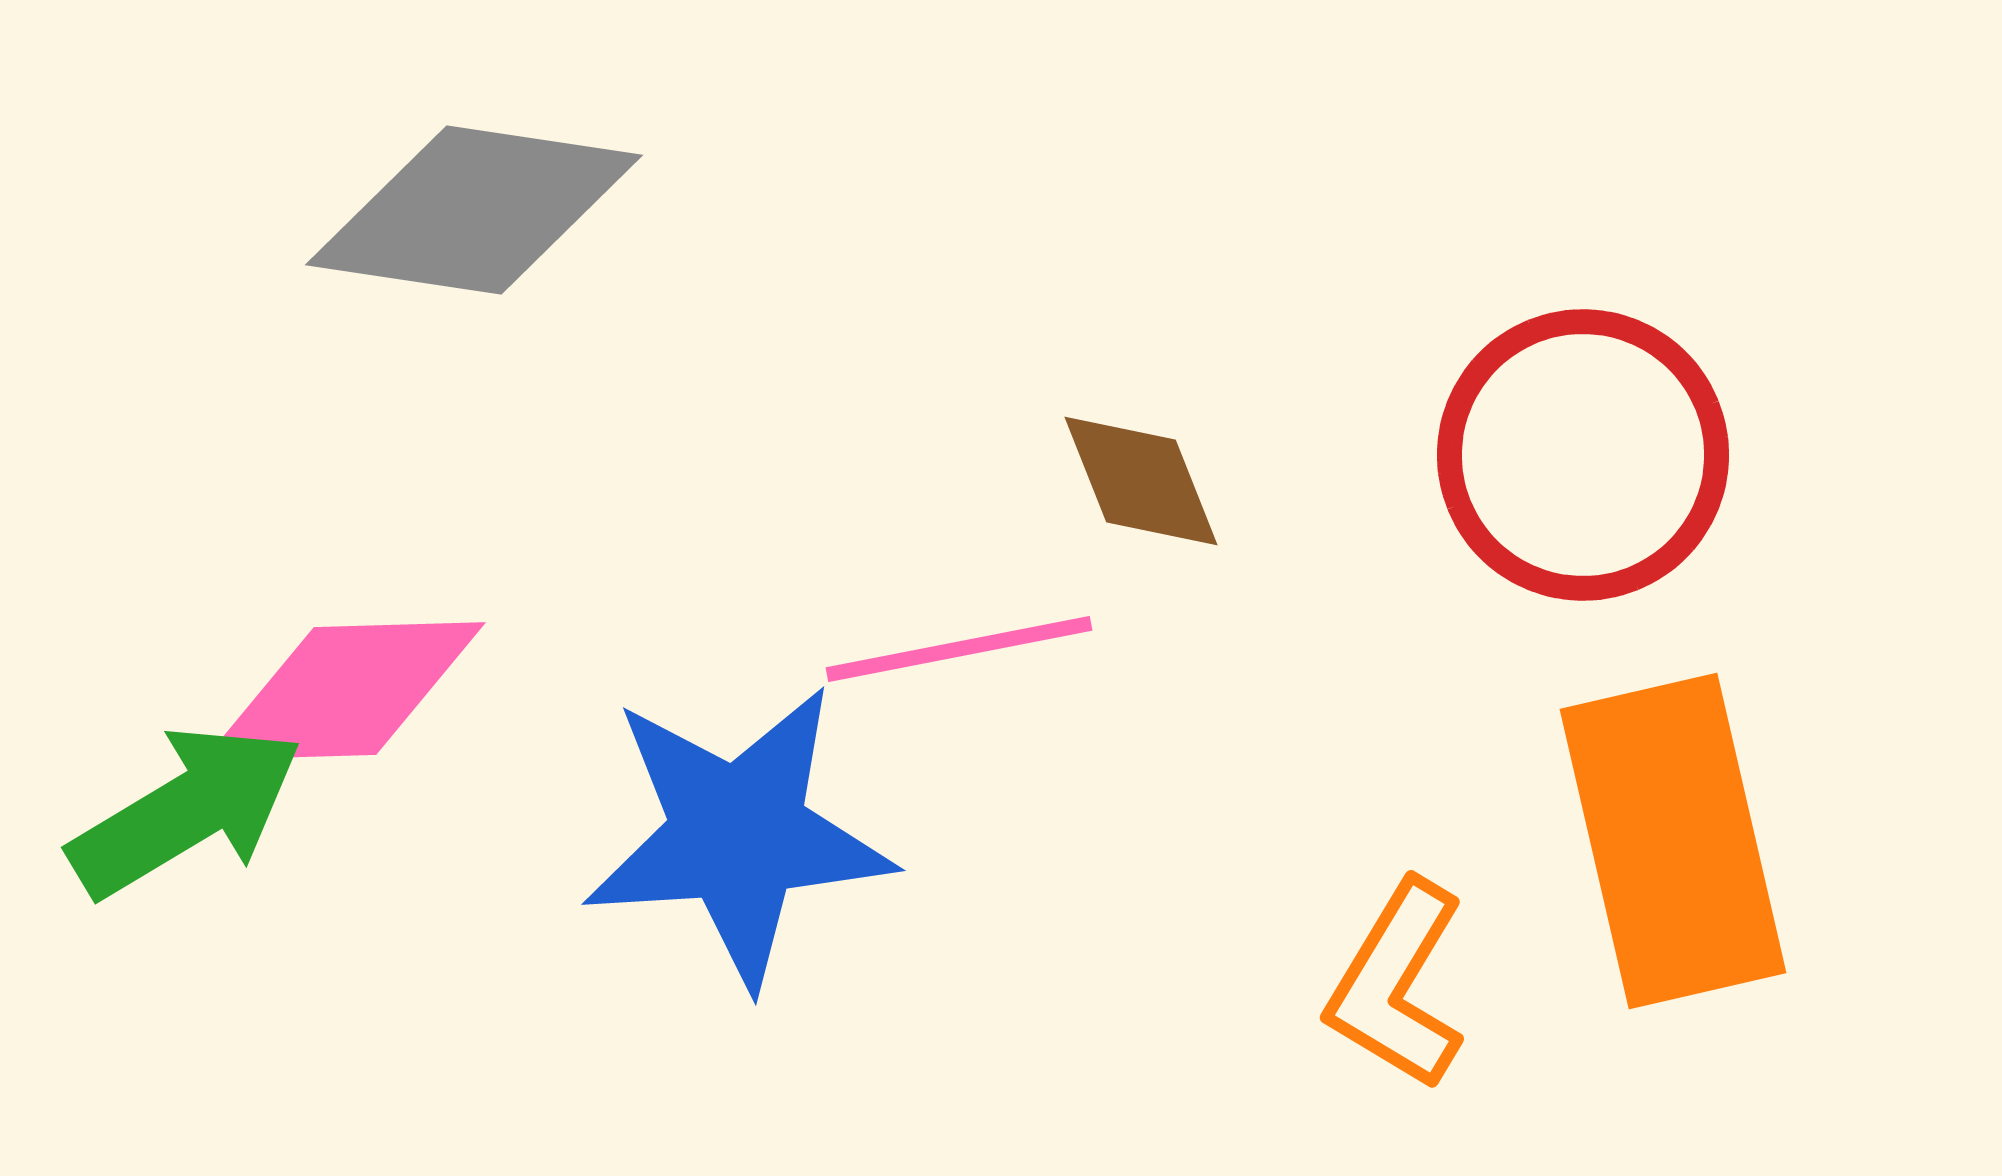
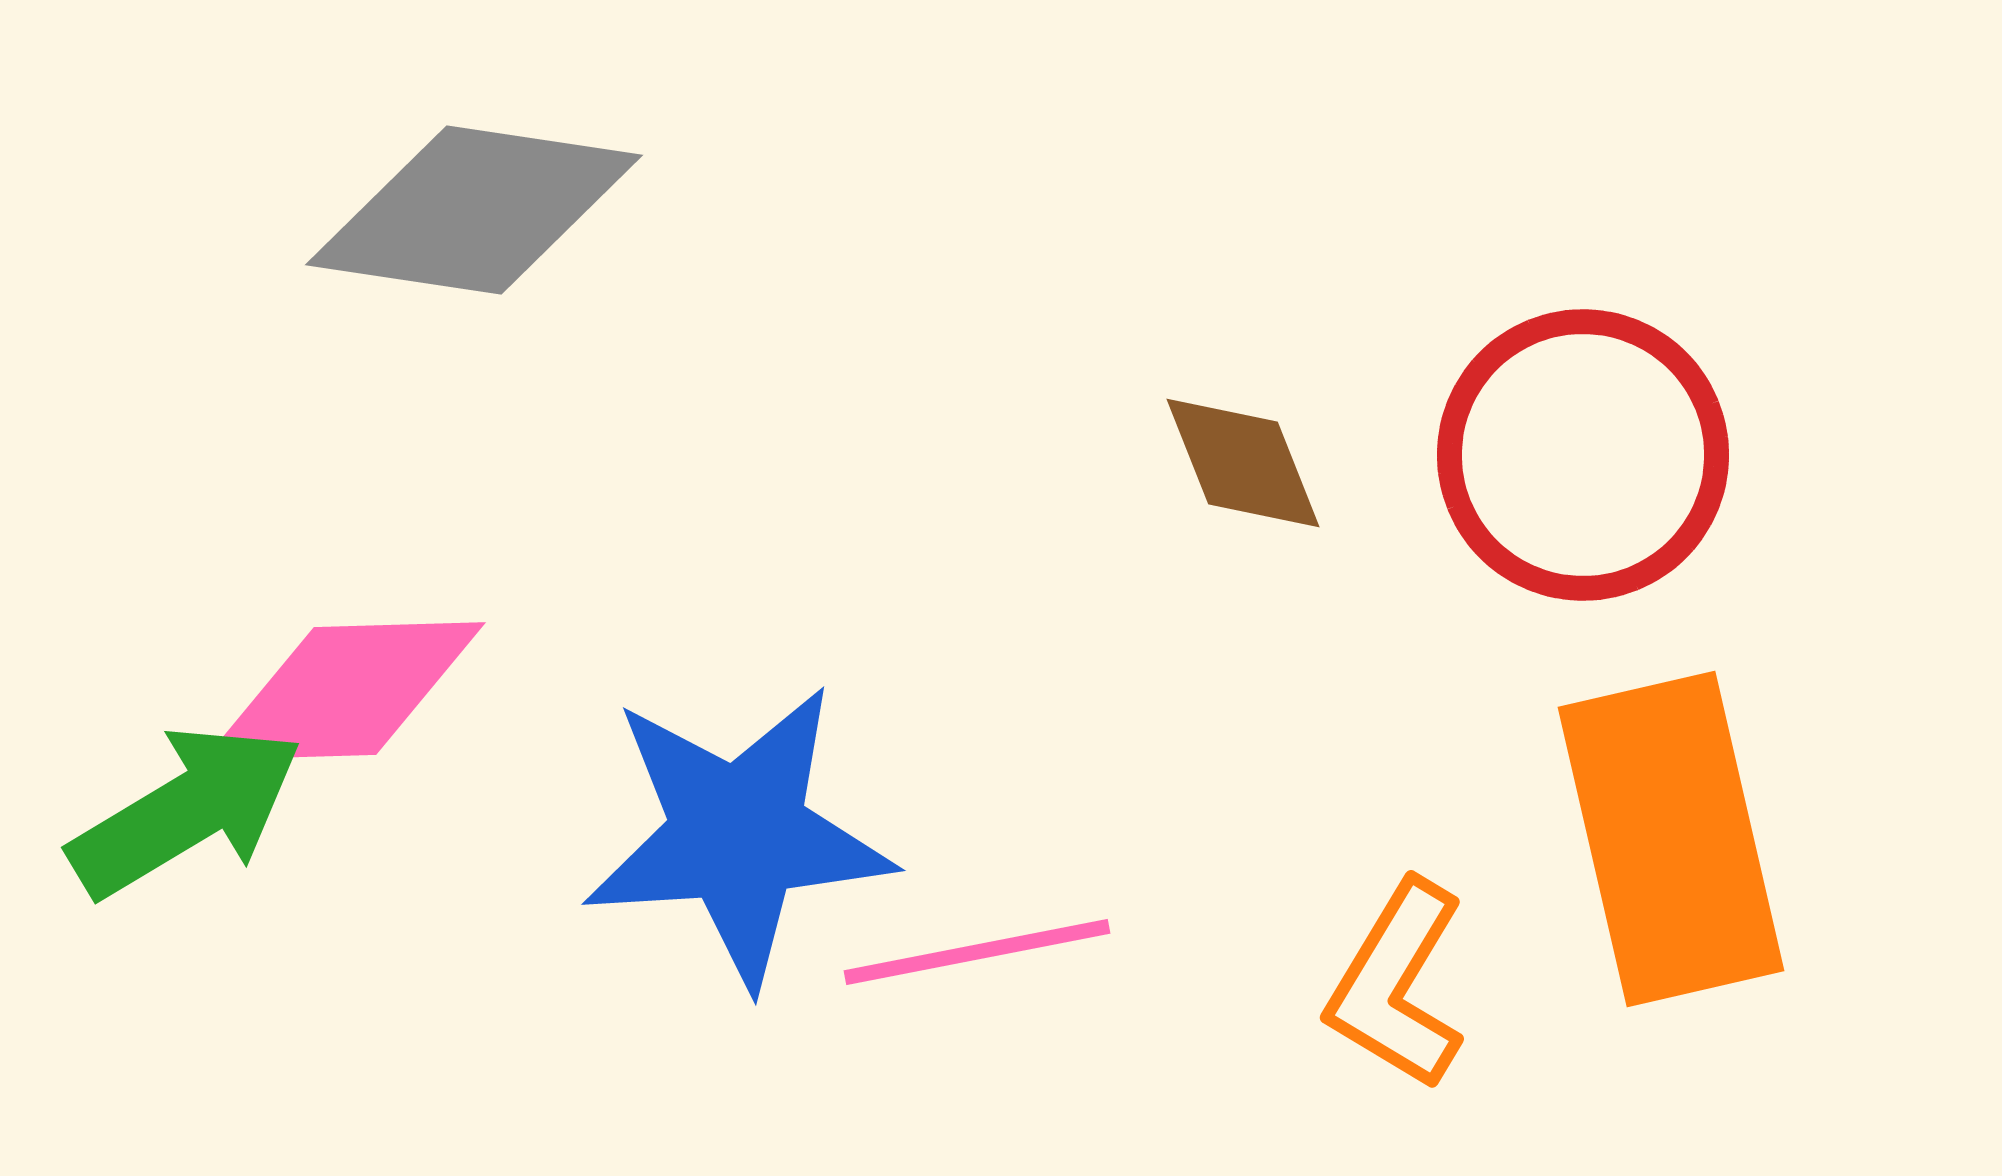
brown diamond: moved 102 px right, 18 px up
pink line: moved 18 px right, 303 px down
orange rectangle: moved 2 px left, 2 px up
